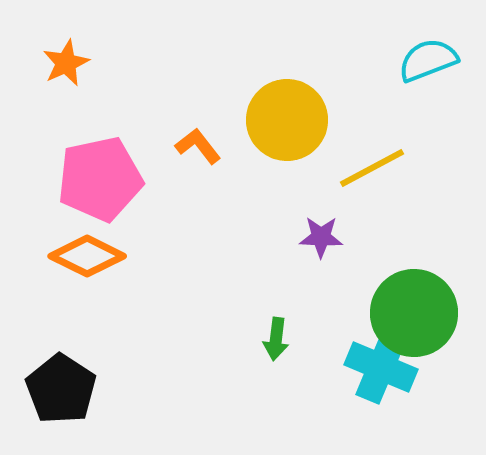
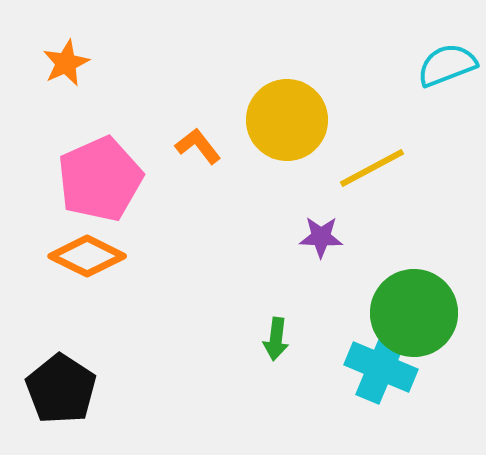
cyan semicircle: moved 19 px right, 5 px down
pink pentagon: rotated 12 degrees counterclockwise
